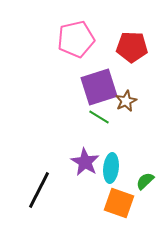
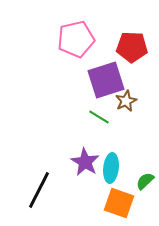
purple square: moved 7 px right, 7 px up
